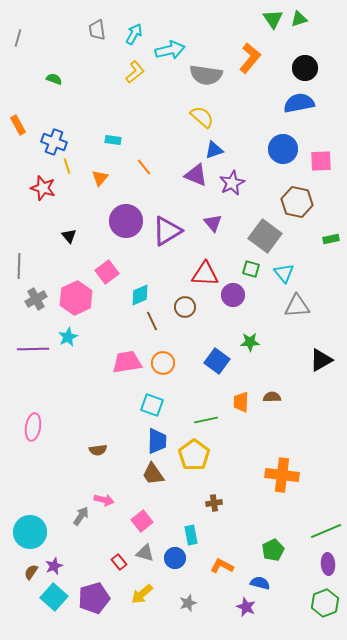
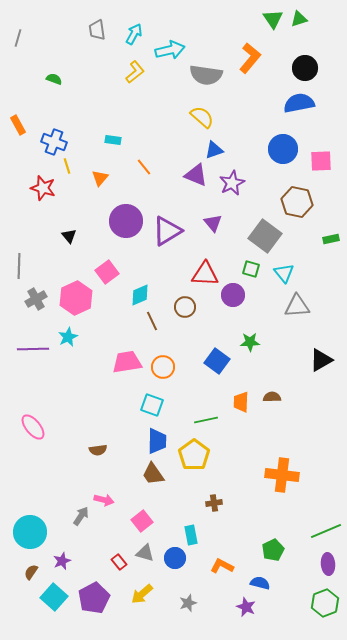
orange circle at (163, 363): moved 4 px down
pink ellipse at (33, 427): rotated 48 degrees counterclockwise
purple star at (54, 566): moved 8 px right, 5 px up
purple pentagon at (94, 598): rotated 12 degrees counterclockwise
